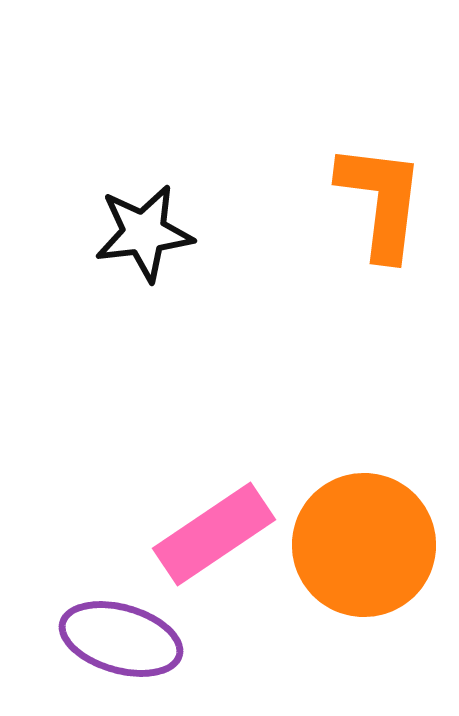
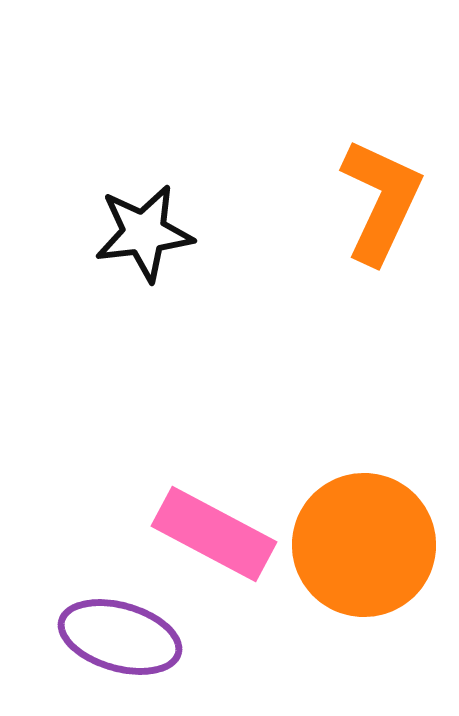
orange L-shape: rotated 18 degrees clockwise
pink rectangle: rotated 62 degrees clockwise
purple ellipse: moved 1 px left, 2 px up
